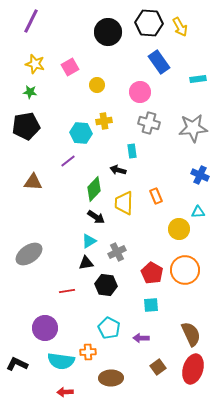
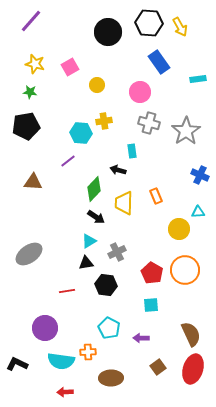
purple line at (31, 21): rotated 15 degrees clockwise
gray star at (193, 128): moved 7 px left, 3 px down; rotated 28 degrees counterclockwise
